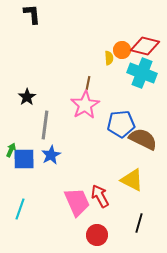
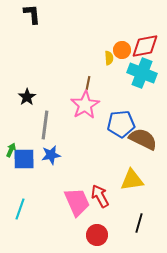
red diamond: rotated 24 degrees counterclockwise
blue star: rotated 18 degrees clockwise
yellow triangle: rotated 35 degrees counterclockwise
